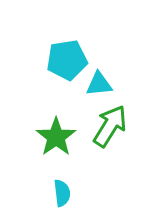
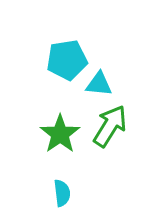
cyan triangle: rotated 12 degrees clockwise
green star: moved 4 px right, 3 px up
